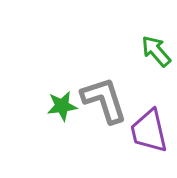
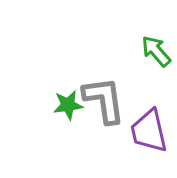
gray L-shape: rotated 10 degrees clockwise
green star: moved 6 px right, 1 px up
